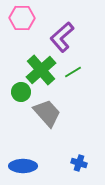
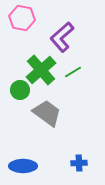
pink hexagon: rotated 10 degrees clockwise
green circle: moved 1 px left, 2 px up
gray trapezoid: rotated 12 degrees counterclockwise
blue cross: rotated 21 degrees counterclockwise
